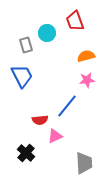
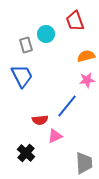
cyan circle: moved 1 px left, 1 px down
